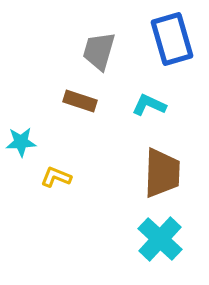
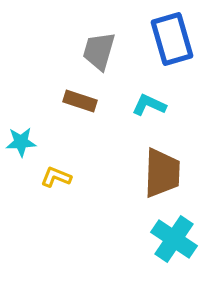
cyan cross: moved 14 px right; rotated 9 degrees counterclockwise
